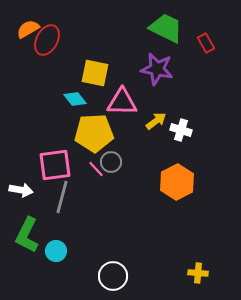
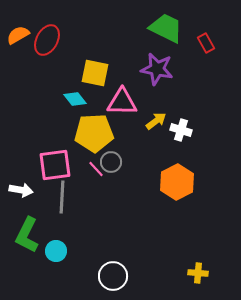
orange semicircle: moved 10 px left, 6 px down
gray line: rotated 12 degrees counterclockwise
